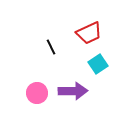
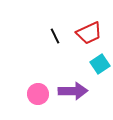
black line: moved 4 px right, 11 px up
cyan square: moved 2 px right
pink circle: moved 1 px right, 1 px down
